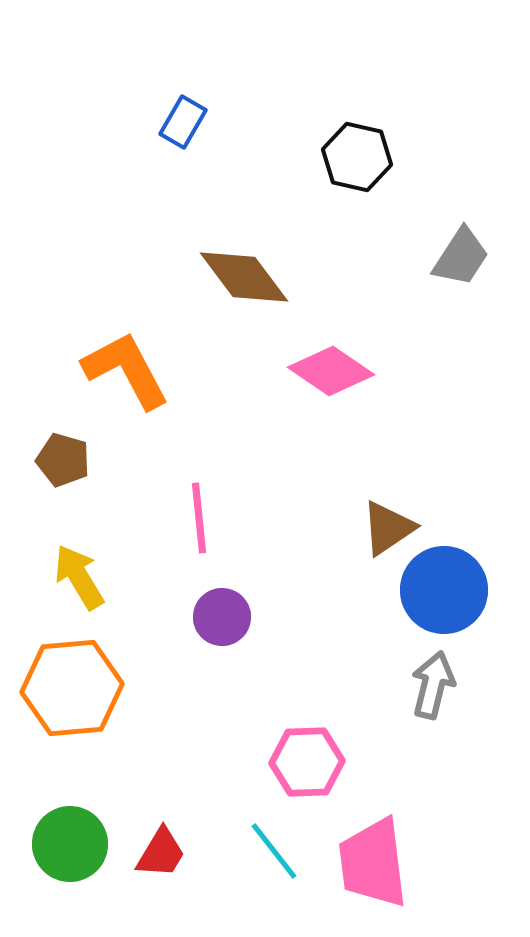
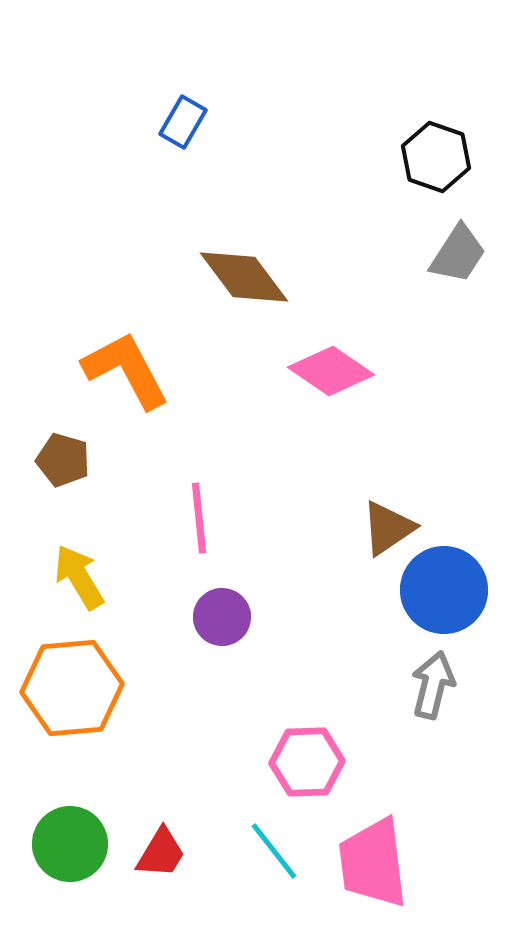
black hexagon: moved 79 px right; rotated 6 degrees clockwise
gray trapezoid: moved 3 px left, 3 px up
